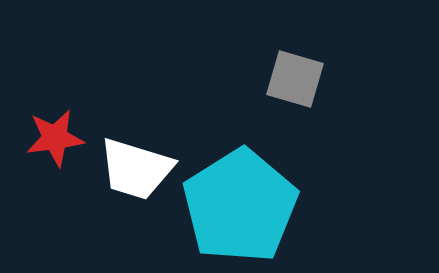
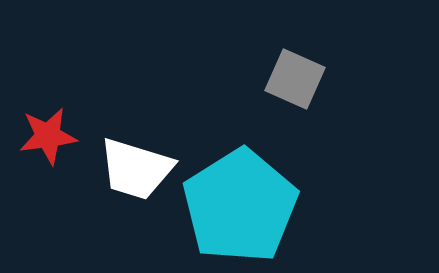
gray square: rotated 8 degrees clockwise
red star: moved 7 px left, 2 px up
